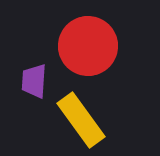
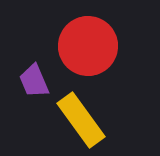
purple trapezoid: rotated 27 degrees counterclockwise
